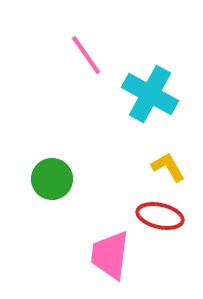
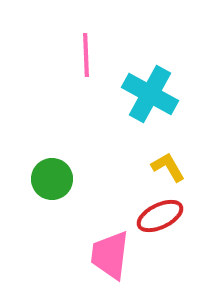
pink line: rotated 33 degrees clockwise
red ellipse: rotated 39 degrees counterclockwise
